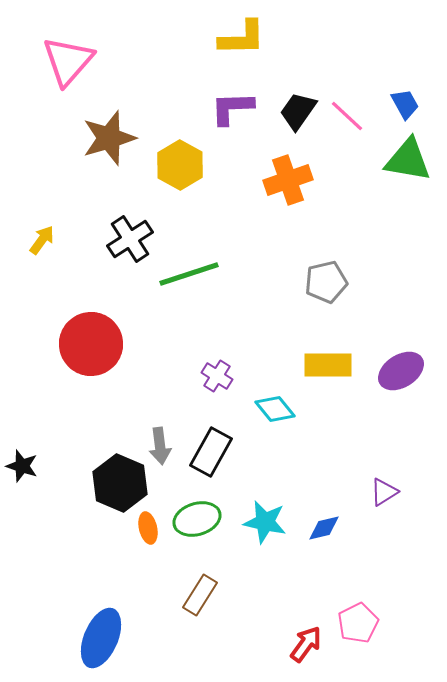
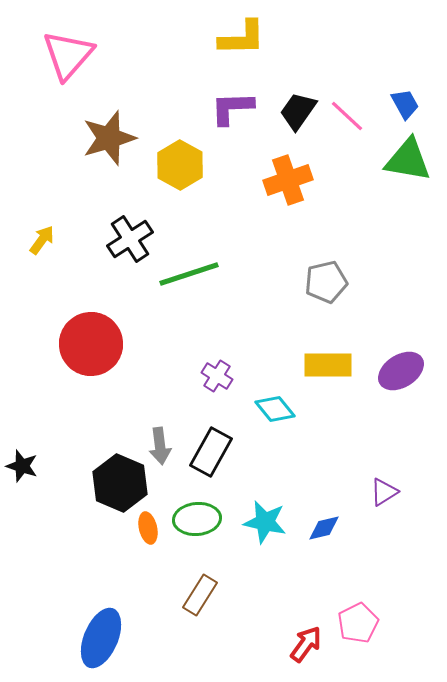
pink triangle: moved 6 px up
green ellipse: rotated 12 degrees clockwise
